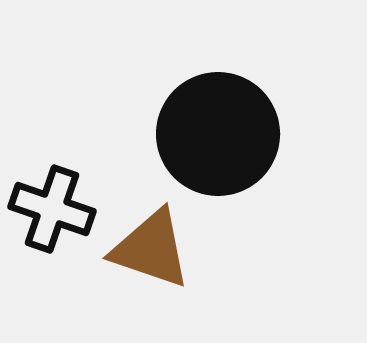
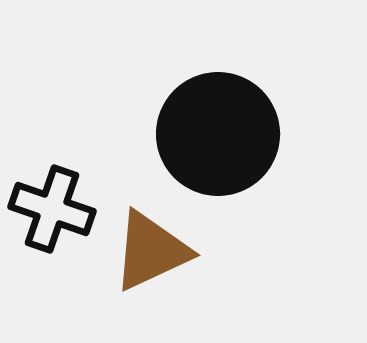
brown triangle: moved 2 px down; rotated 44 degrees counterclockwise
